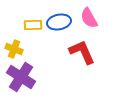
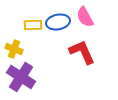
pink semicircle: moved 4 px left, 1 px up
blue ellipse: moved 1 px left
